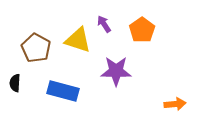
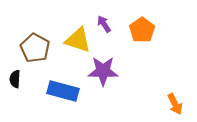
brown pentagon: moved 1 px left
purple star: moved 13 px left
black semicircle: moved 4 px up
orange arrow: rotated 70 degrees clockwise
